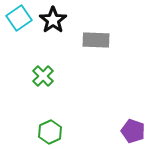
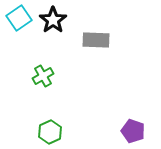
green cross: rotated 15 degrees clockwise
